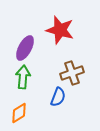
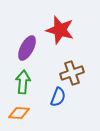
purple ellipse: moved 2 px right
green arrow: moved 5 px down
orange diamond: rotated 35 degrees clockwise
